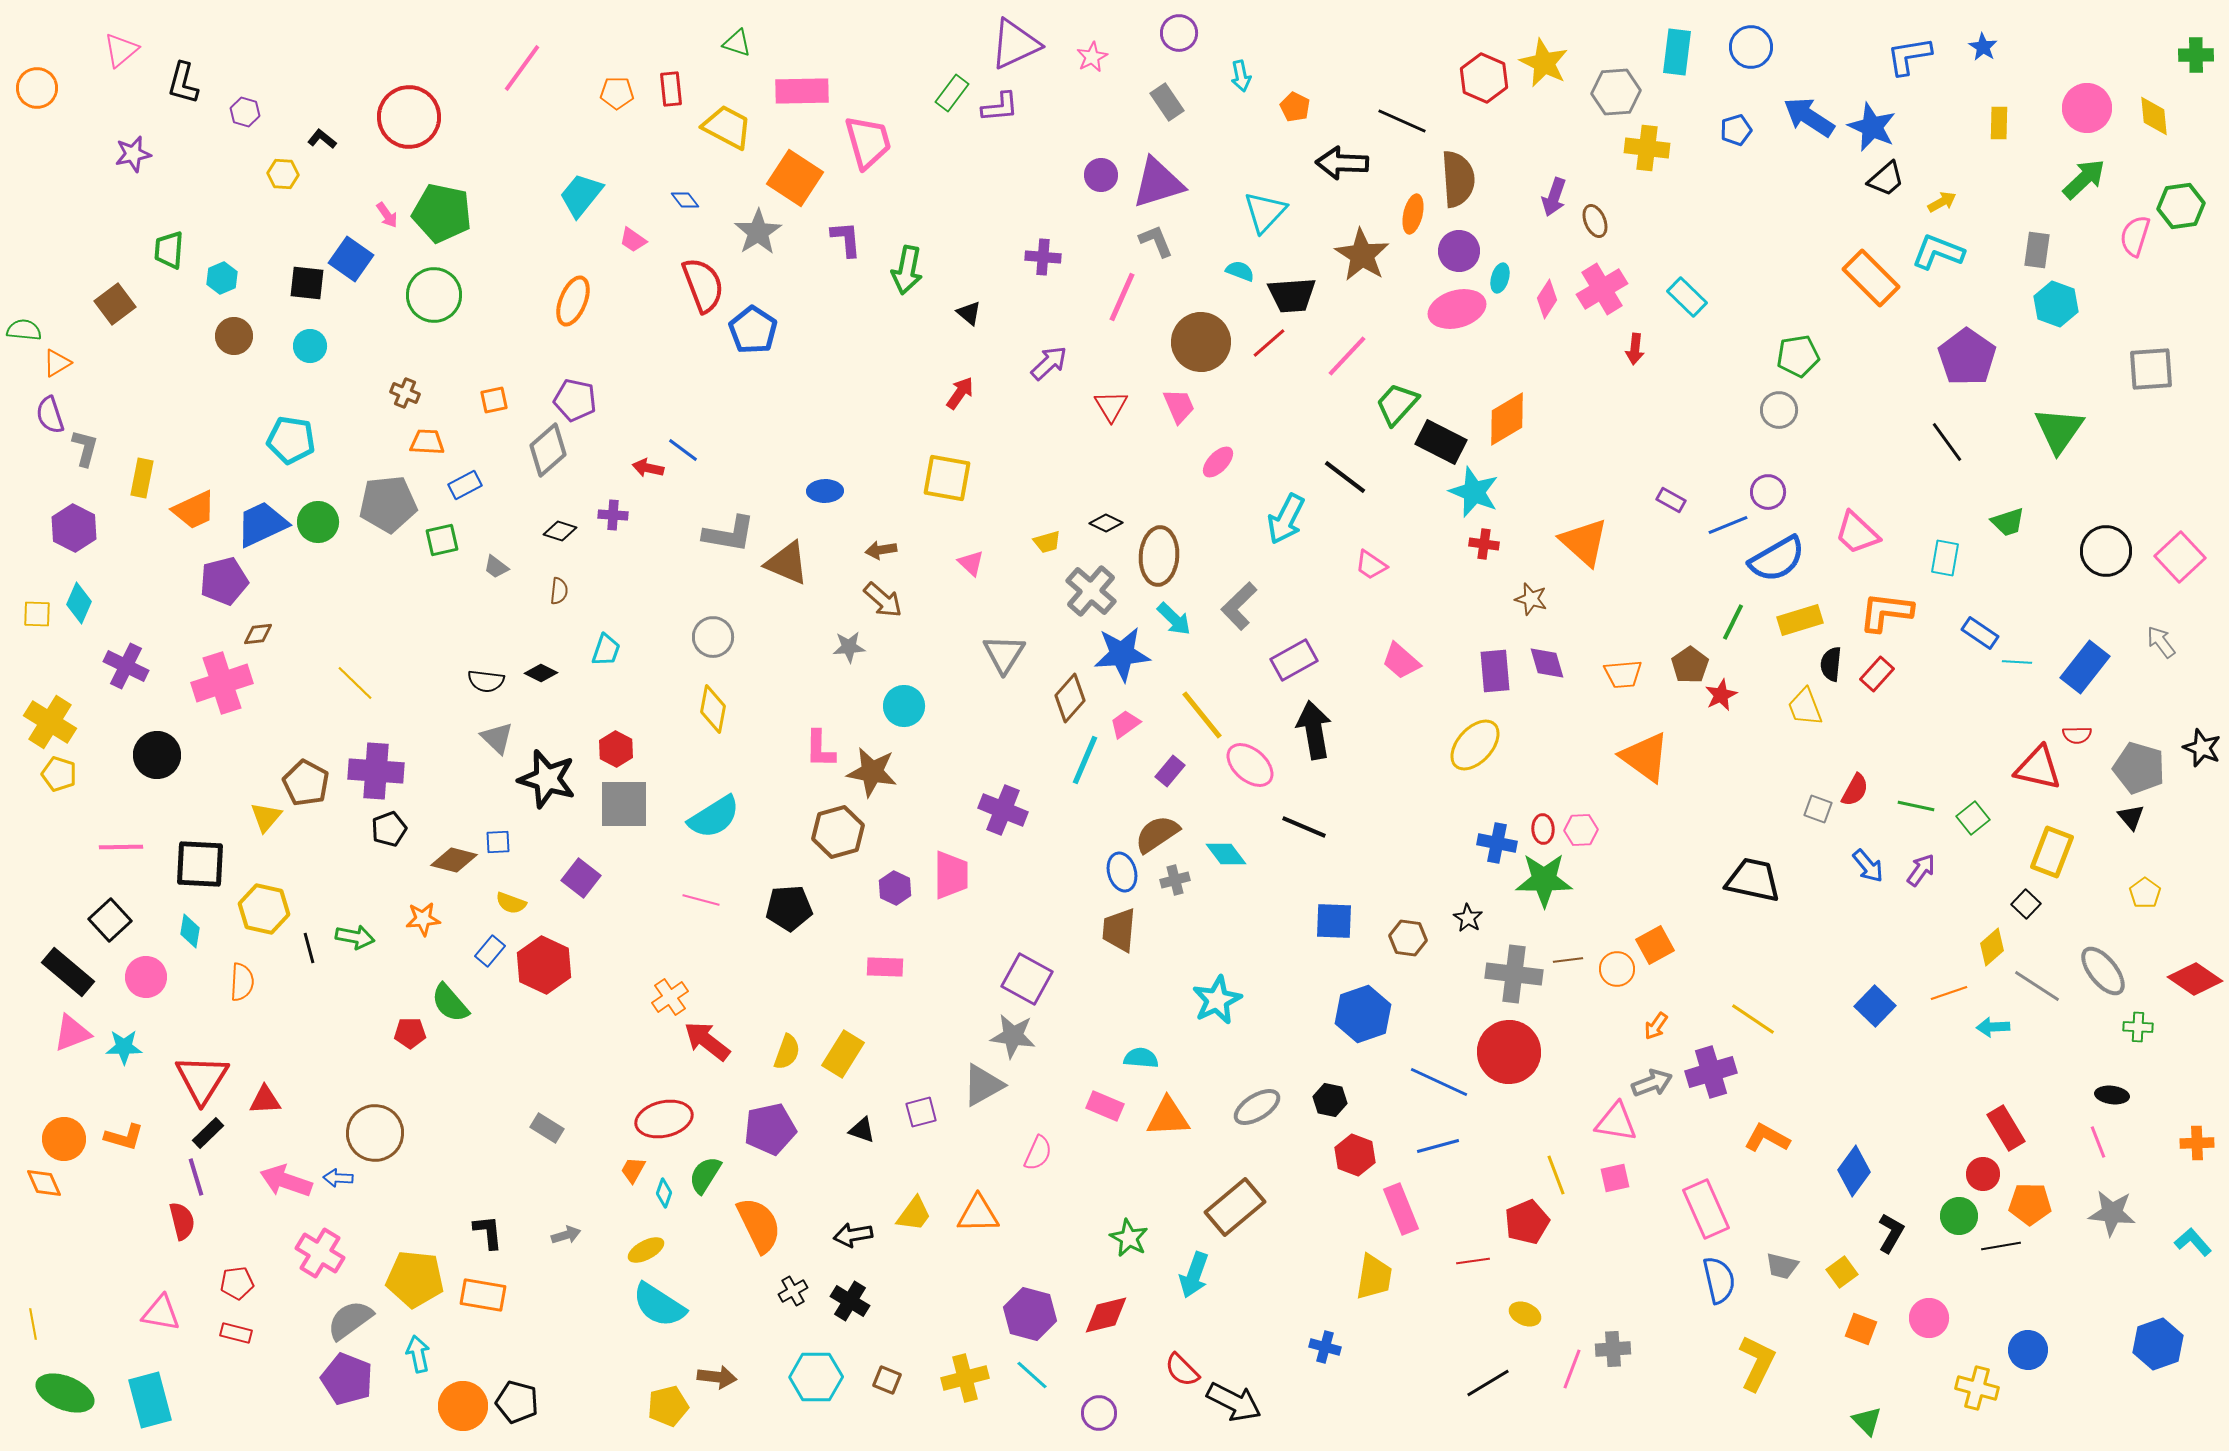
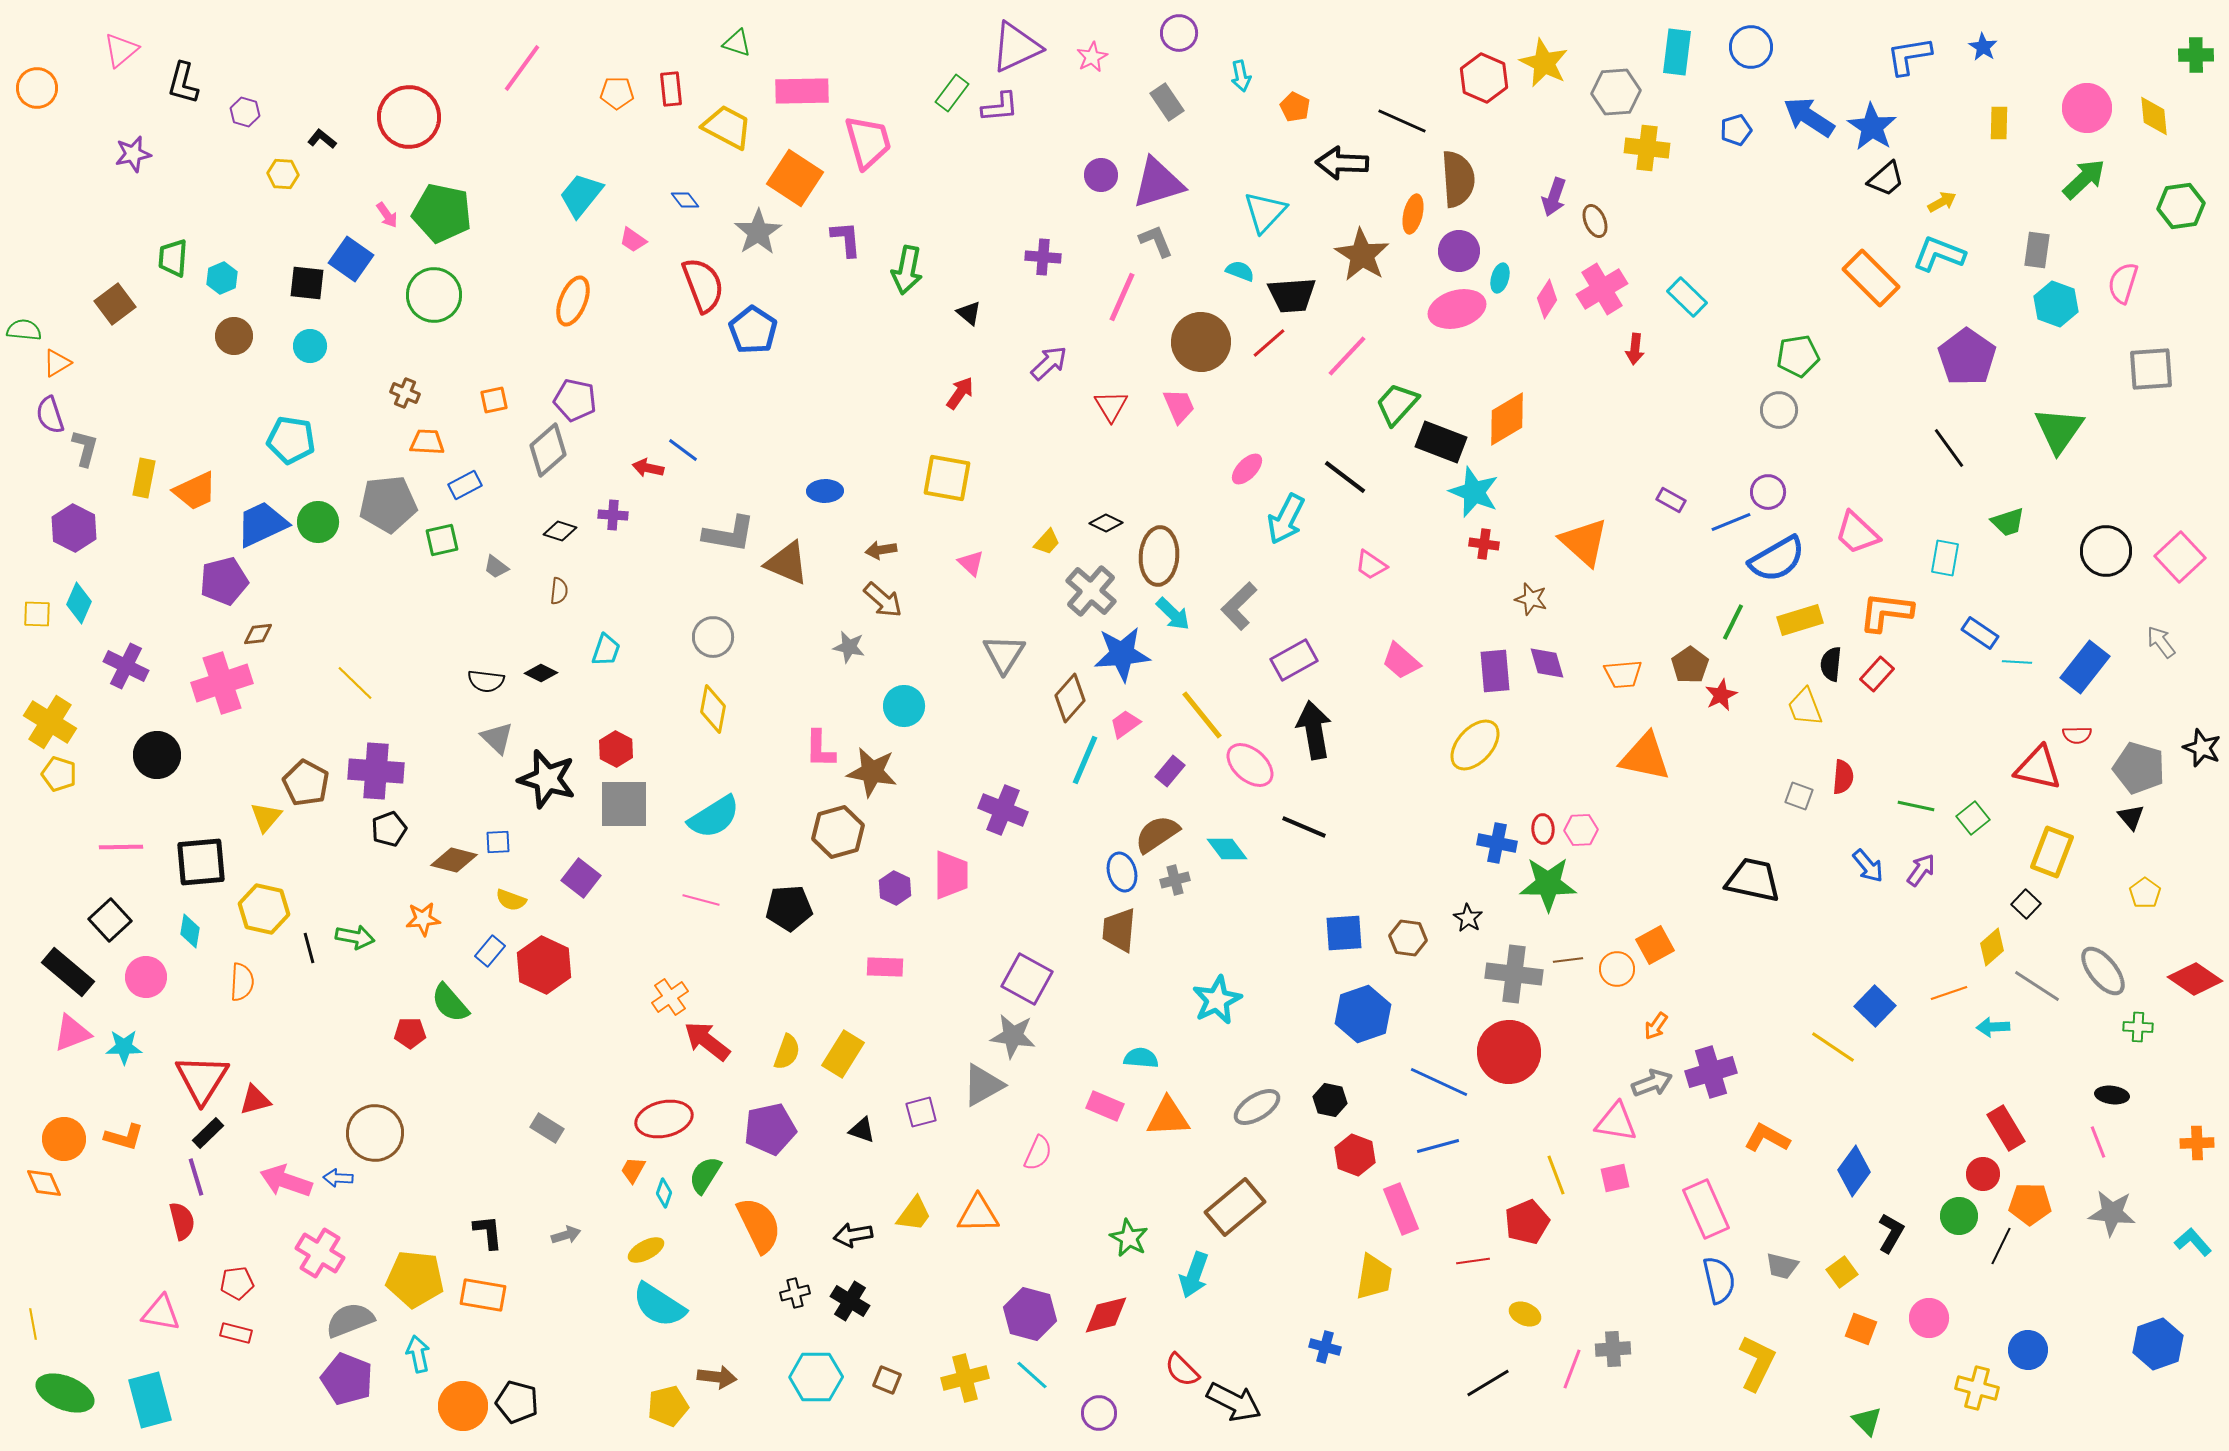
purple triangle at (1015, 44): moved 1 px right, 3 px down
blue star at (1872, 127): rotated 9 degrees clockwise
pink semicircle at (2135, 236): moved 12 px left, 47 px down
green trapezoid at (169, 250): moved 4 px right, 8 px down
cyan L-shape at (1938, 252): moved 1 px right, 2 px down
black rectangle at (1441, 442): rotated 6 degrees counterclockwise
black line at (1947, 442): moved 2 px right, 6 px down
pink ellipse at (1218, 462): moved 29 px right, 7 px down
yellow rectangle at (142, 478): moved 2 px right
orange trapezoid at (194, 510): moved 1 px right, 19 px up
blue line at (1728, 525): moved 3 px right, 3 px up
yellow trapezoid at (1047, 542): rotated 32 degrees counterclockwise
cyan arrow at (1174, 619): moved 1 px left, 5 px up
gray star at (849, 647): rotated 16 degrees clockwise
orange triangle at (1645, 757): rotated 24 degrees counterclockwise
red semicircle at (1855, 790): moved 12 px left, 13 px up; rotated 24 degrees counterclockwise
gray square at (1818, 809): moved 19 px left, 13 px up
cyan diamond at (1226, 854): moved 1 px right, 5 px up
black square at (200, 864): moved 1 px right, 2 px up; rotated 8 degrees counterclockwise
green star at (1544, 880): moved 4 px right, 4 px down
yellow semicircle at (511, 903): moved 3 px up
blue square at (1334, 921): moved 10 px right, 12 px down; rotated 6 degrees counterclockwise
yellow line at (1753, 1019): moved 80 px right, 28 px down
red triangle at (265, 1100): moved 10 px left; rotated 12 degrees counterclockwise
black line at (2001, 1246): rotated 54 degrees counterclockwise
black cross at (793, 1291): moved 2 px right, 2 px down; rotated 16 degrees clockwise
gray semicircle at (350, 1320): rotated 15 degrees clockwise
